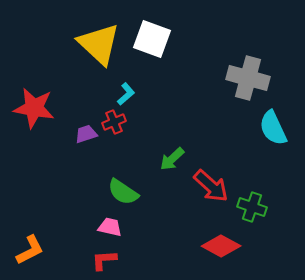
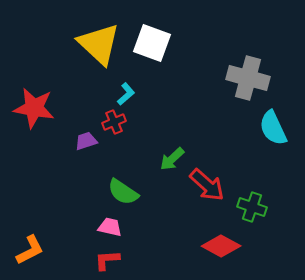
white square: moved 4 px down
purple trapezoid: moved 7 px down
red arrow: moved 4 px left, 1 px up
red L-shape: moved 3 px right
